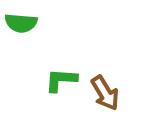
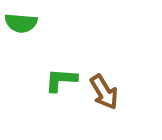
brown arrow: moved 1 px left, 1 px up
